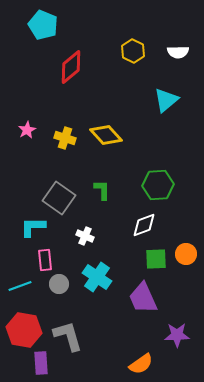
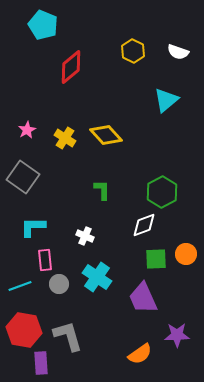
white semicircle: rotated 20 degrees clockwise
yellow cross: rotated 15 degrees clockwise
green hexagon: moved 4 px right, 7 px down; rotated 24 degrees counterclockwise
gray square: moved 36 px left, 21 px up
orange semicircle: moved 1 px left, 10 px up
